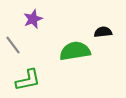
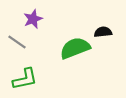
gray line: moved 4 px right, 3 px up; rotated 18 degrees counterclockwise
green semicircle: moved 3 px up; rotated 12 degrees counterclockwise
green L-shape: moved 3 px left, 1 px up
